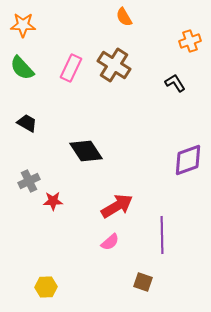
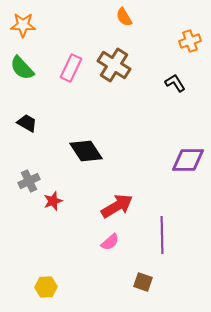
purple diamond: rotated 20 degrees clockwise
red star: rotated 18 degrees counterclockwise
